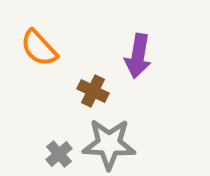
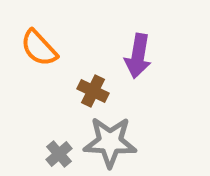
gray star: moved 1 px right, 2 px up
